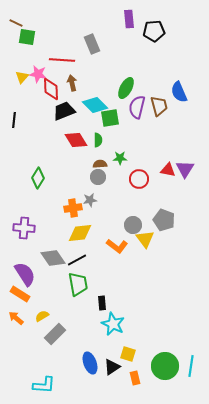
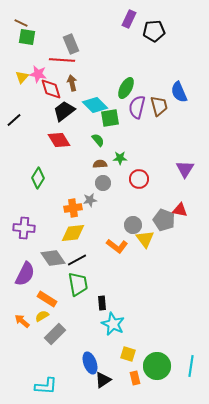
purple rectangle at (129, 19): rotated 30 degrees clockwise
brown line at (16, 23): moved 5 px right
gray rectangle at (92, 44): moved 21 px left
red diamond at (51, 89): rotated 15 degrees counterclockwise
black trapezoid at (64, 111): rotated 15 degrees counterclockwise
black line at (14, 120): rotated 42 degrees clockwise
red diamond at (76, 140): moved 17 px left
green semicircle at (98, 140): rotated 40 degrees counterclockwise
red triangle at (168, 170): moved 12 px right, 40 px down
gray circle at (98, 177): moved 5 px right, 6 px down
yellow diamond at (80, 233): moved 7 px left
purple semicircle at (25, 274): rotated 60 degrees clockwise
orange rectangle at (20, 294): moved 27 px right, 5 px down
orange arrow at (16, 318): moved 6 px right, 3 px down
green circle at (165, 366): moved 8 px left
black triangle at (112, 367): moved 9 px left, 13 px down
cyan L-shape at (44, 385): moved 2 px right, 1 px down
